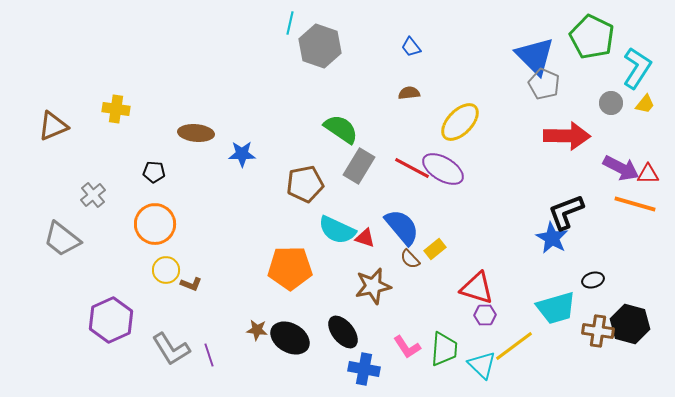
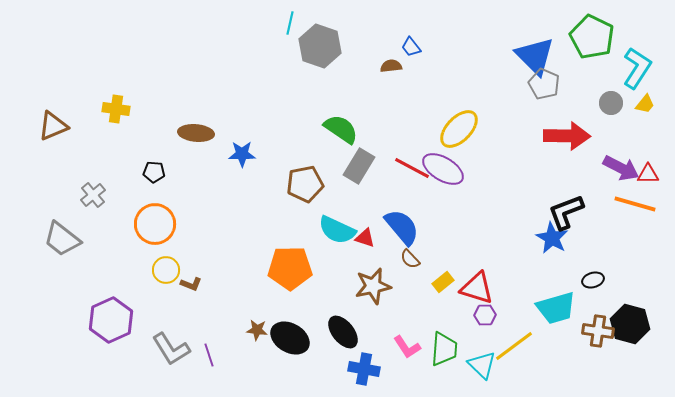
brown semicircle at (409, 93): moved 18 px left, 27 px up
yellow ellipse at (460, 122): moved 1 px left, 7 px down
yellow rectangle at (435, 249): moved 8 px right, 33 px down
